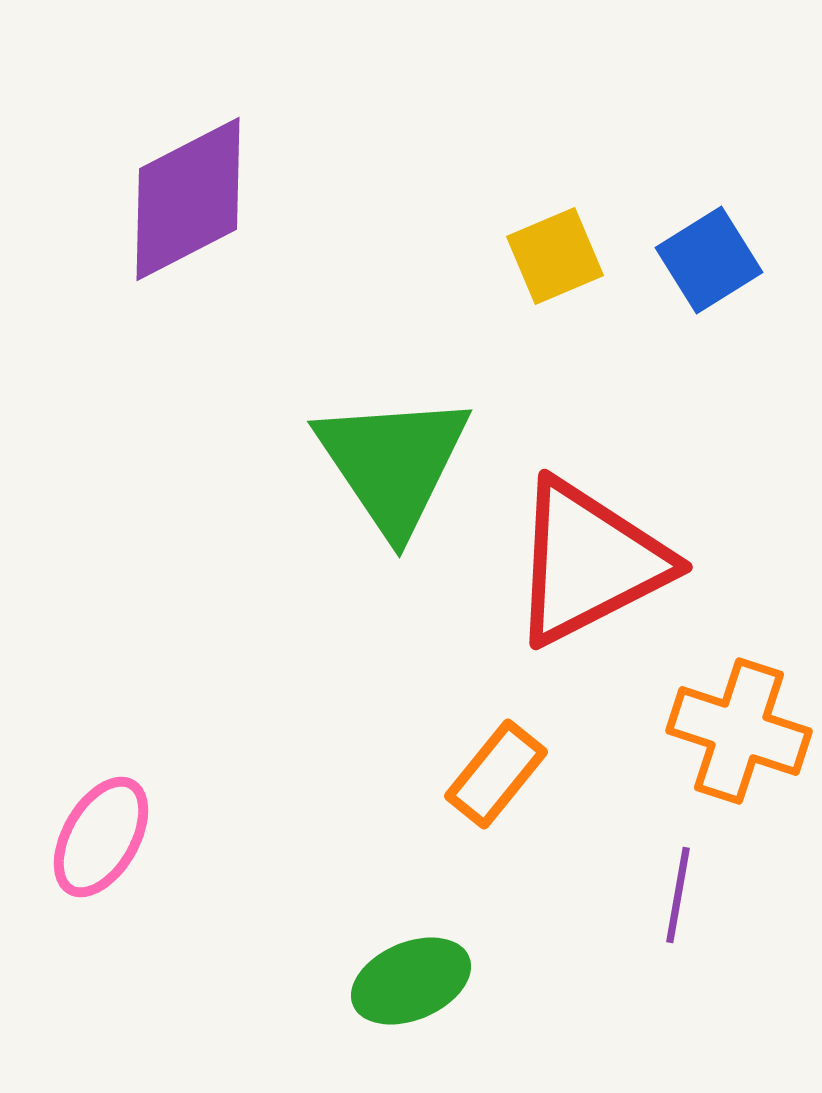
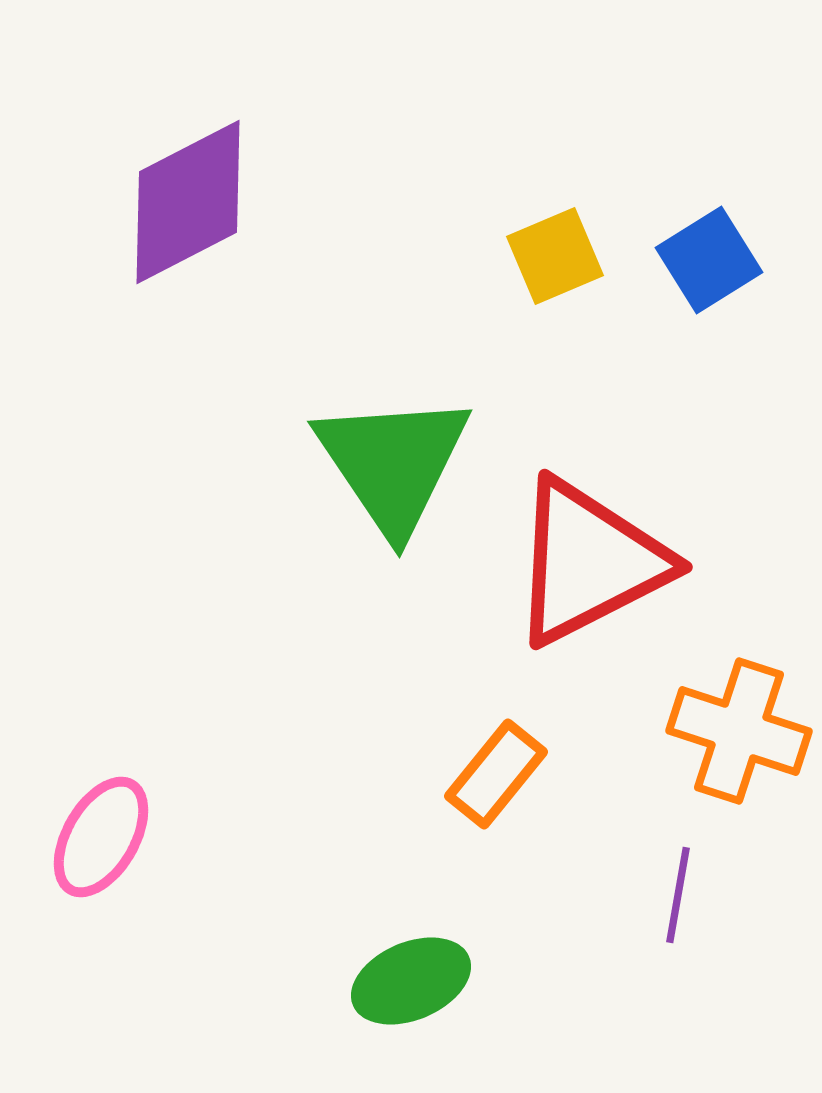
purple diamond: moved 3 px down
